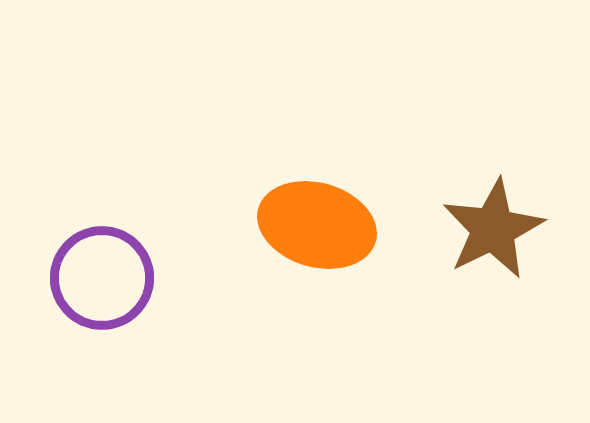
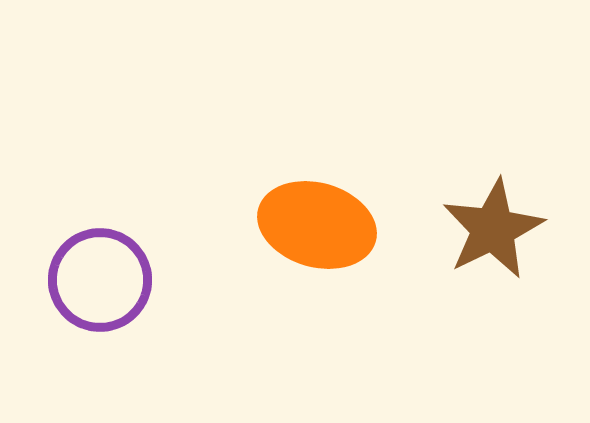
purple circle: moved 2 px left, 2 px down
